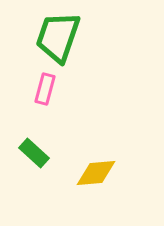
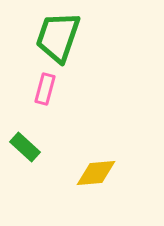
green rectangle: moved 9 px left, 6 px up
